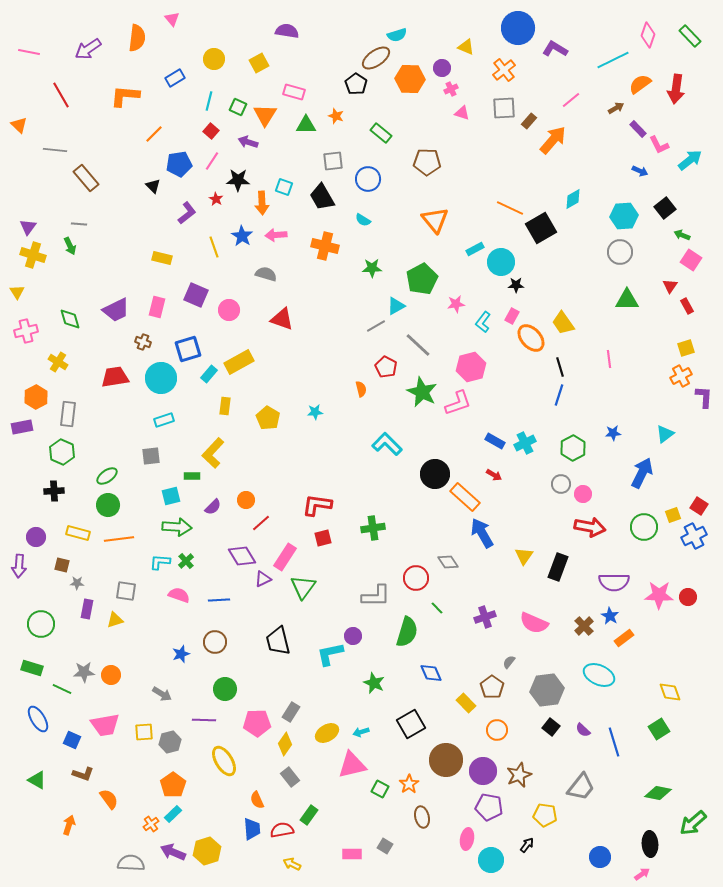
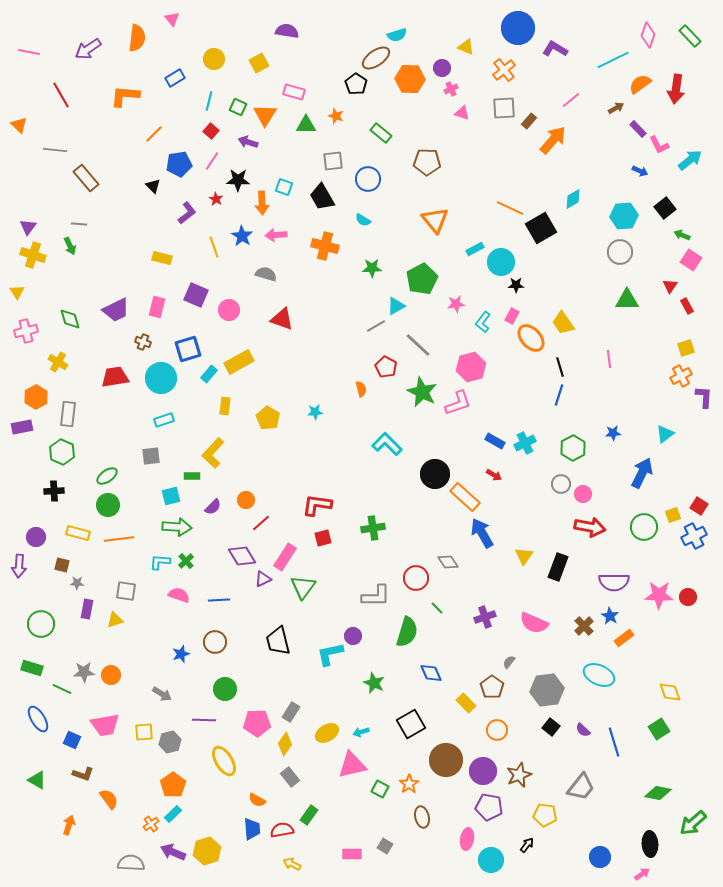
orange semicircle at (257, 800): rotated 36 degrees counterclockwise
